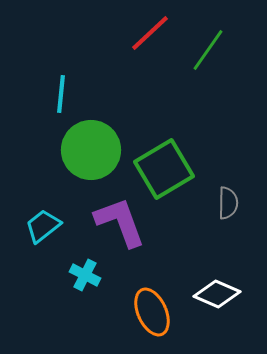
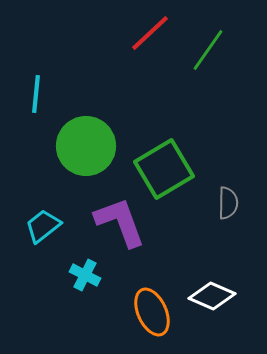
cyan line: moved 25 px left
green circle: moved 5 px left, 4 px up
white diamond: moved 5 px left, 2 px down
